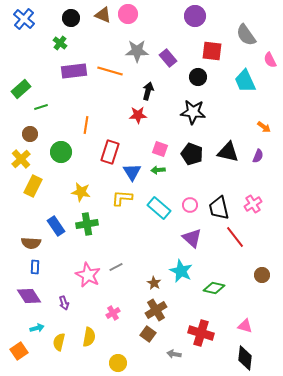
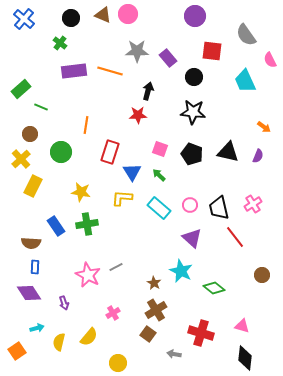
black circle at (198, 77): moved 4 px left
green line at (41, 107): rotated 40 degrees clockwise
green arrow at (158, 170): moved 1 px right, 5 px down; rotated 48 degrees clockwise
green diamond at (214, 288): rotated 25 degrees clockwise
purple diamond at (29, 296): moved 3 px up
pink triangle at (245, 326): moved 3 px left
yellow semicircle at (89, 337): rotated 30 degrees clockwise
orange square at (19, 351): moved 2 px left
